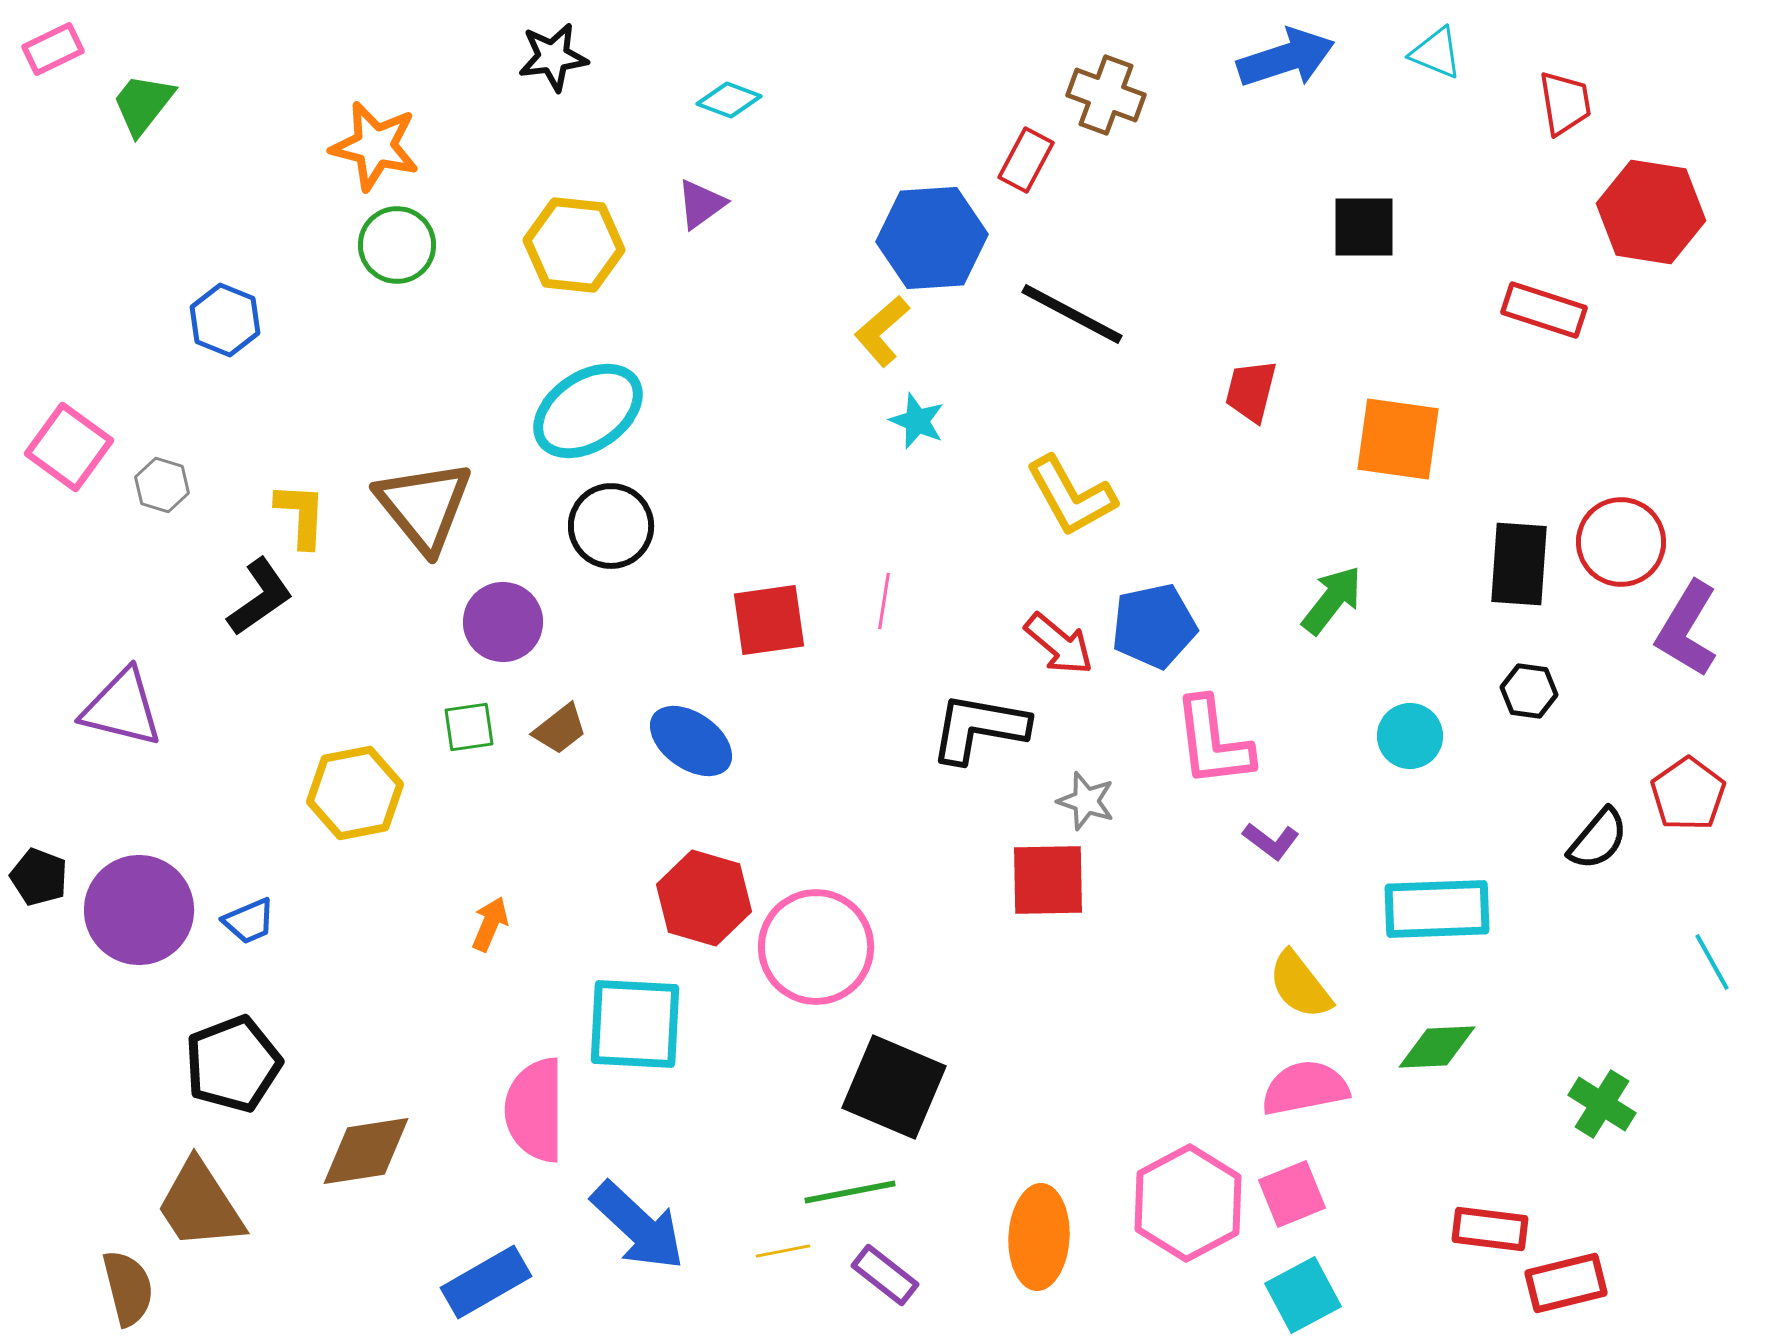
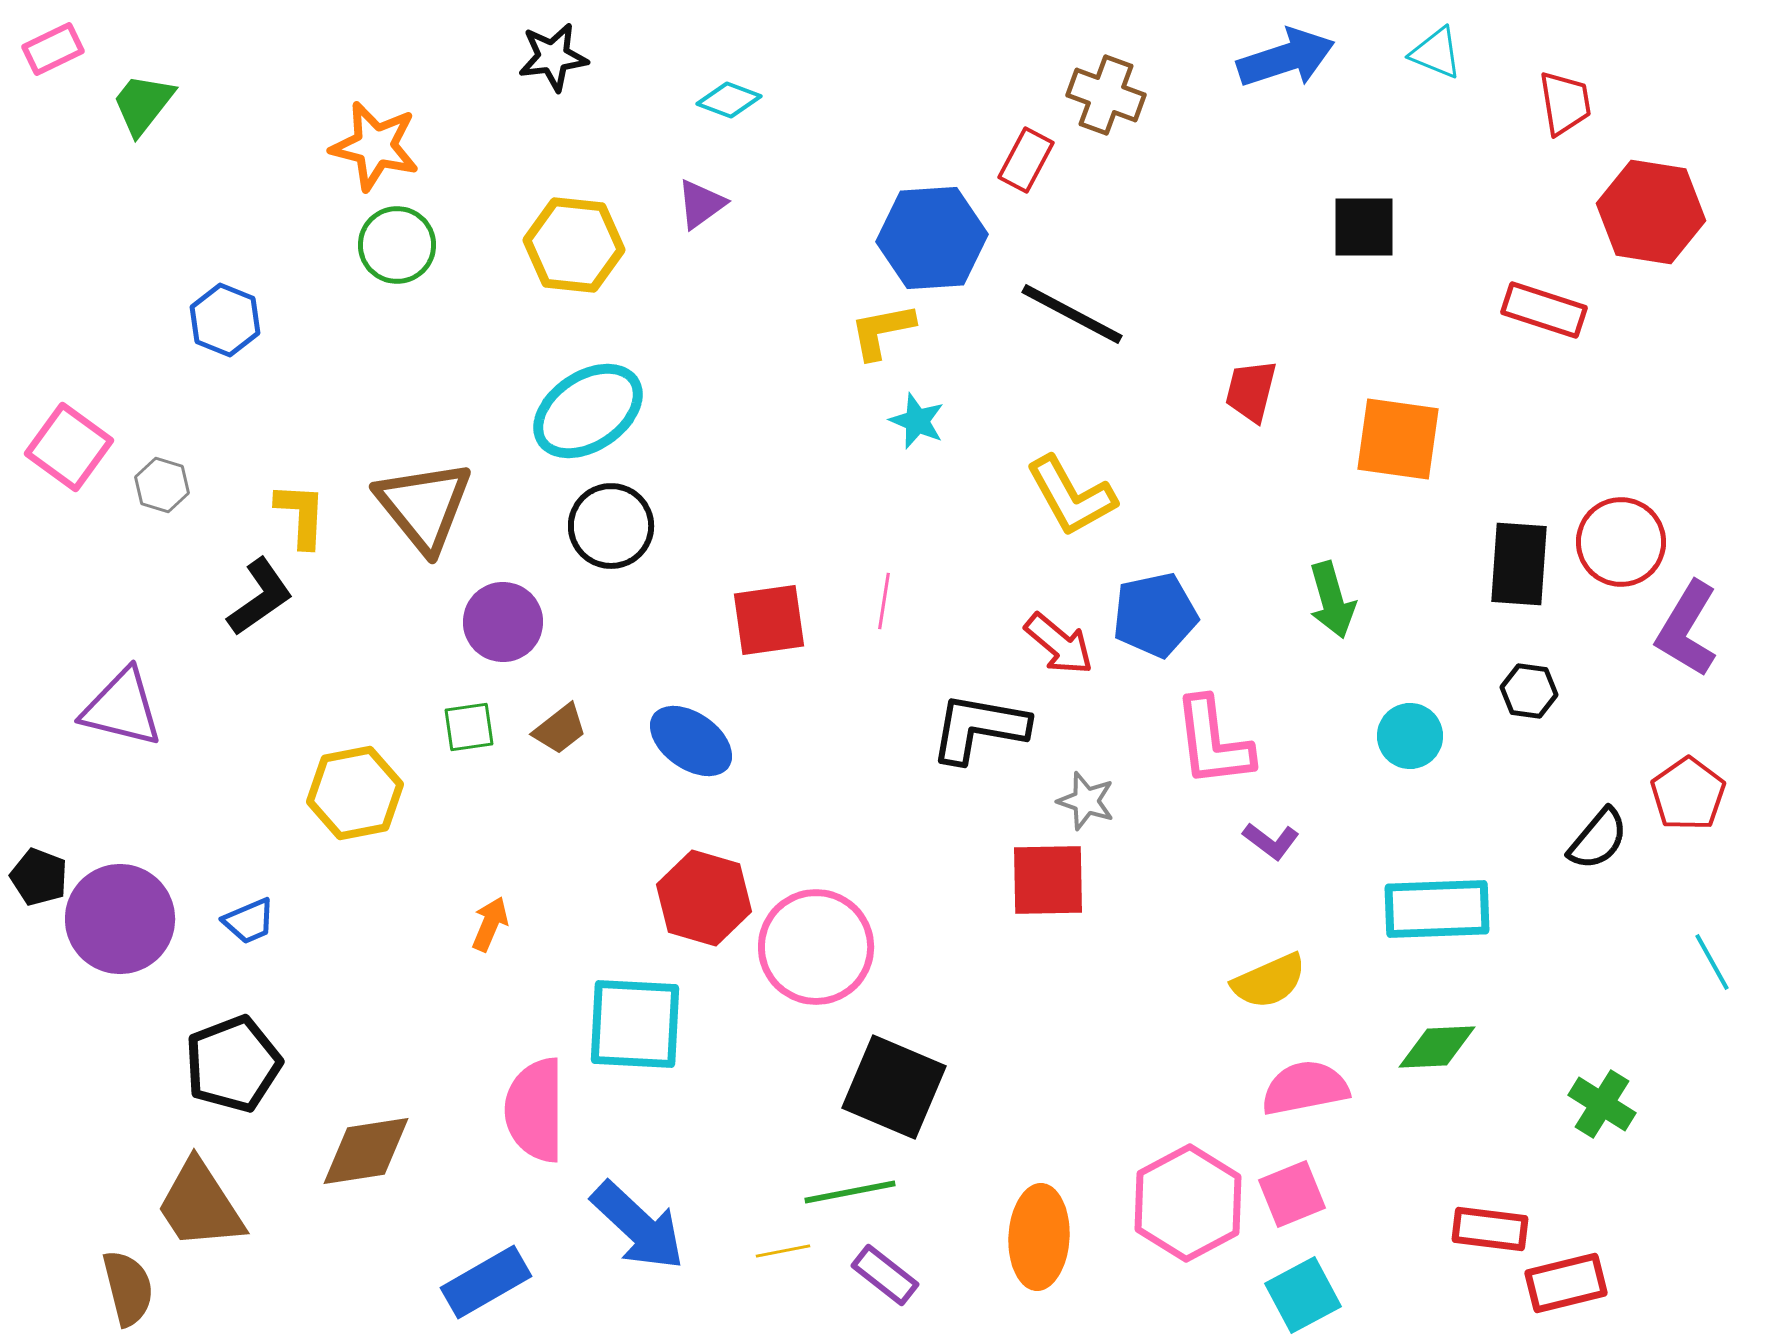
yellow L-shape at (882, 331): rotated 30 degrees clockwise
green arrow at (1332, 600): rotated 126 degrees clockwise
blue pentagon at (1154, 626): moved 1 px right, 11 px up
purple circle at (139, 910): moved 19 px left, 9 px down
yellow semicircle at (1300, 985): moved 31 px left, 4 px up; rotated 76 degrees counterclockwise
